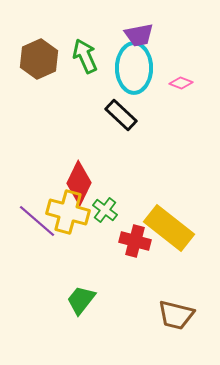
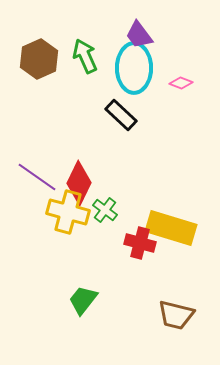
purple trapezoid: rotated 64 degrees clockwise
purple line: moved 44 px up; rotated 6 degrees counterclockwise
yellow rectangle: moved 2 px right; rotated 21 degrees counterclockwise
red cross: moved 5 px right, 2 px down
green trapezoid: moved 2 px right
